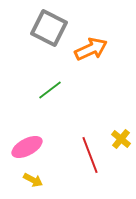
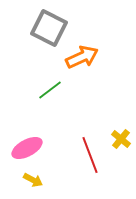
orange arrow: moved 9 px left, 8 px down
pink ellipse: moved 1 px down
